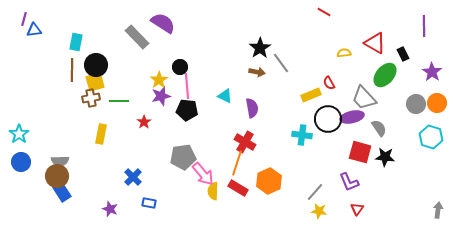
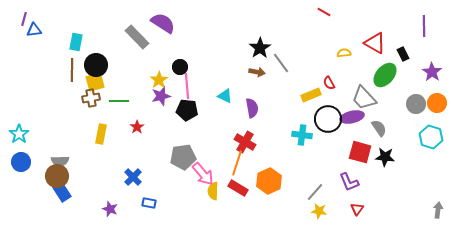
red star at (144, 122): moved 7 px left, 5 px down
